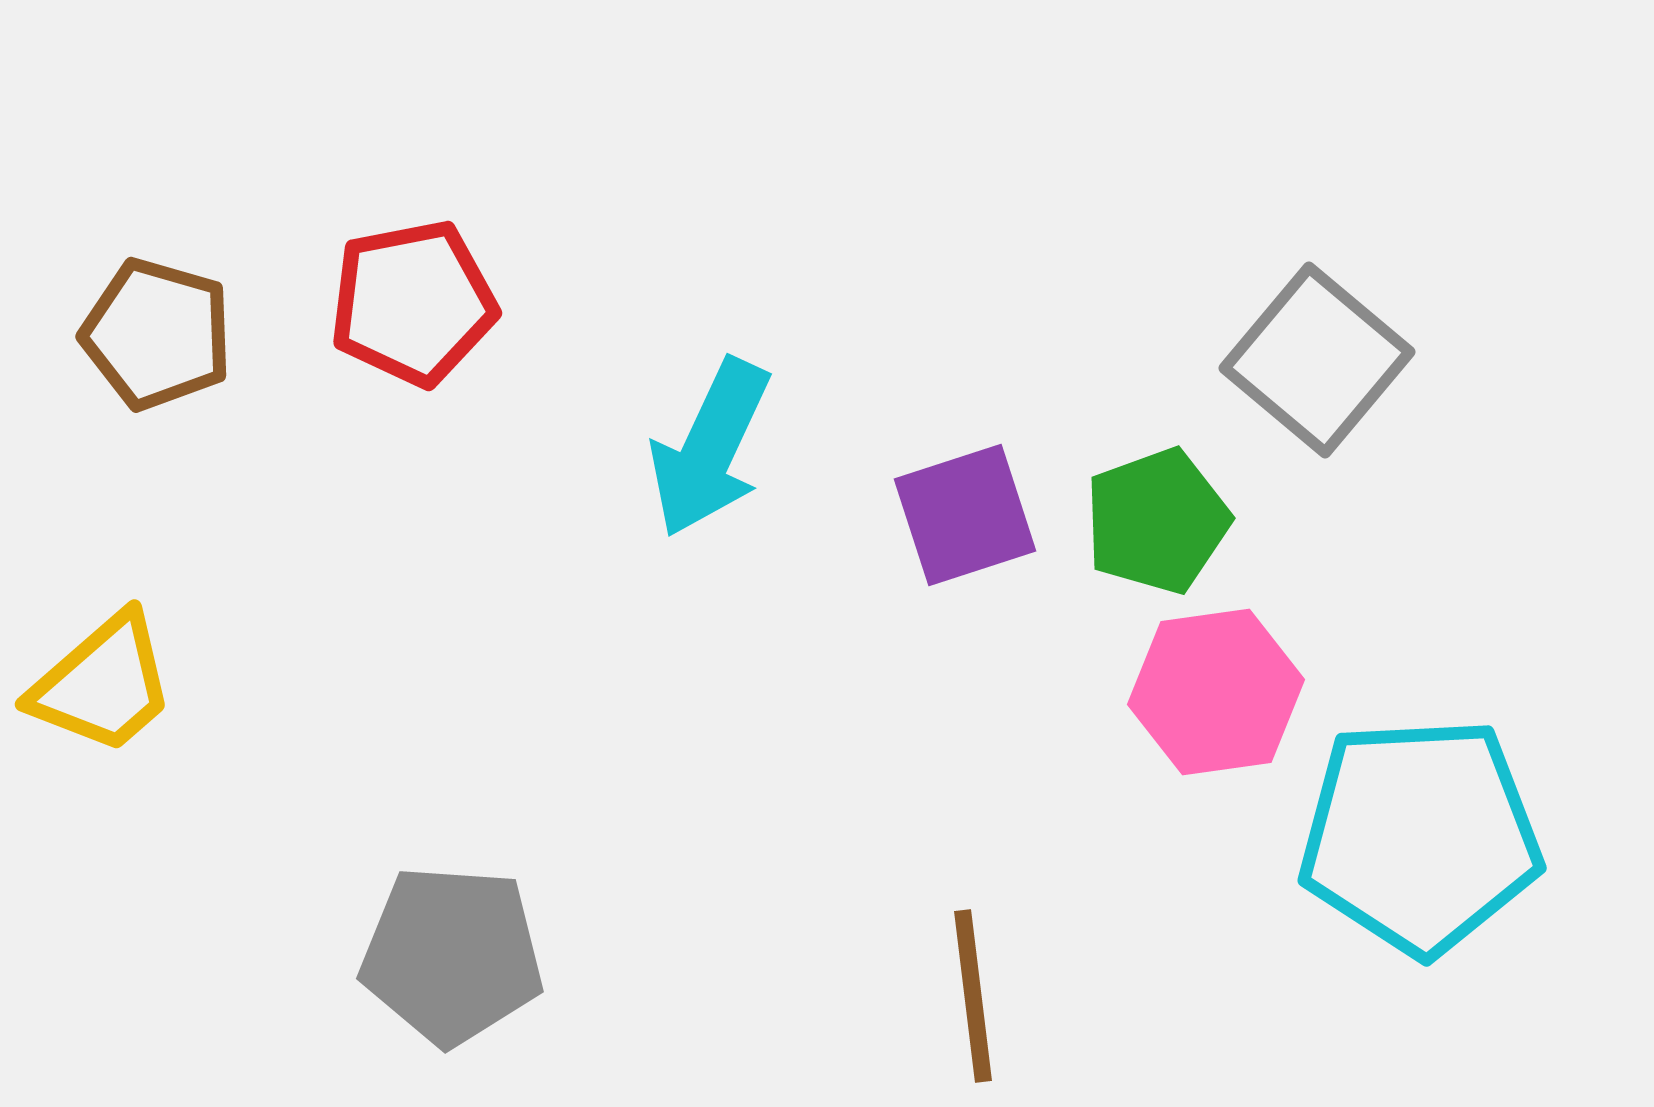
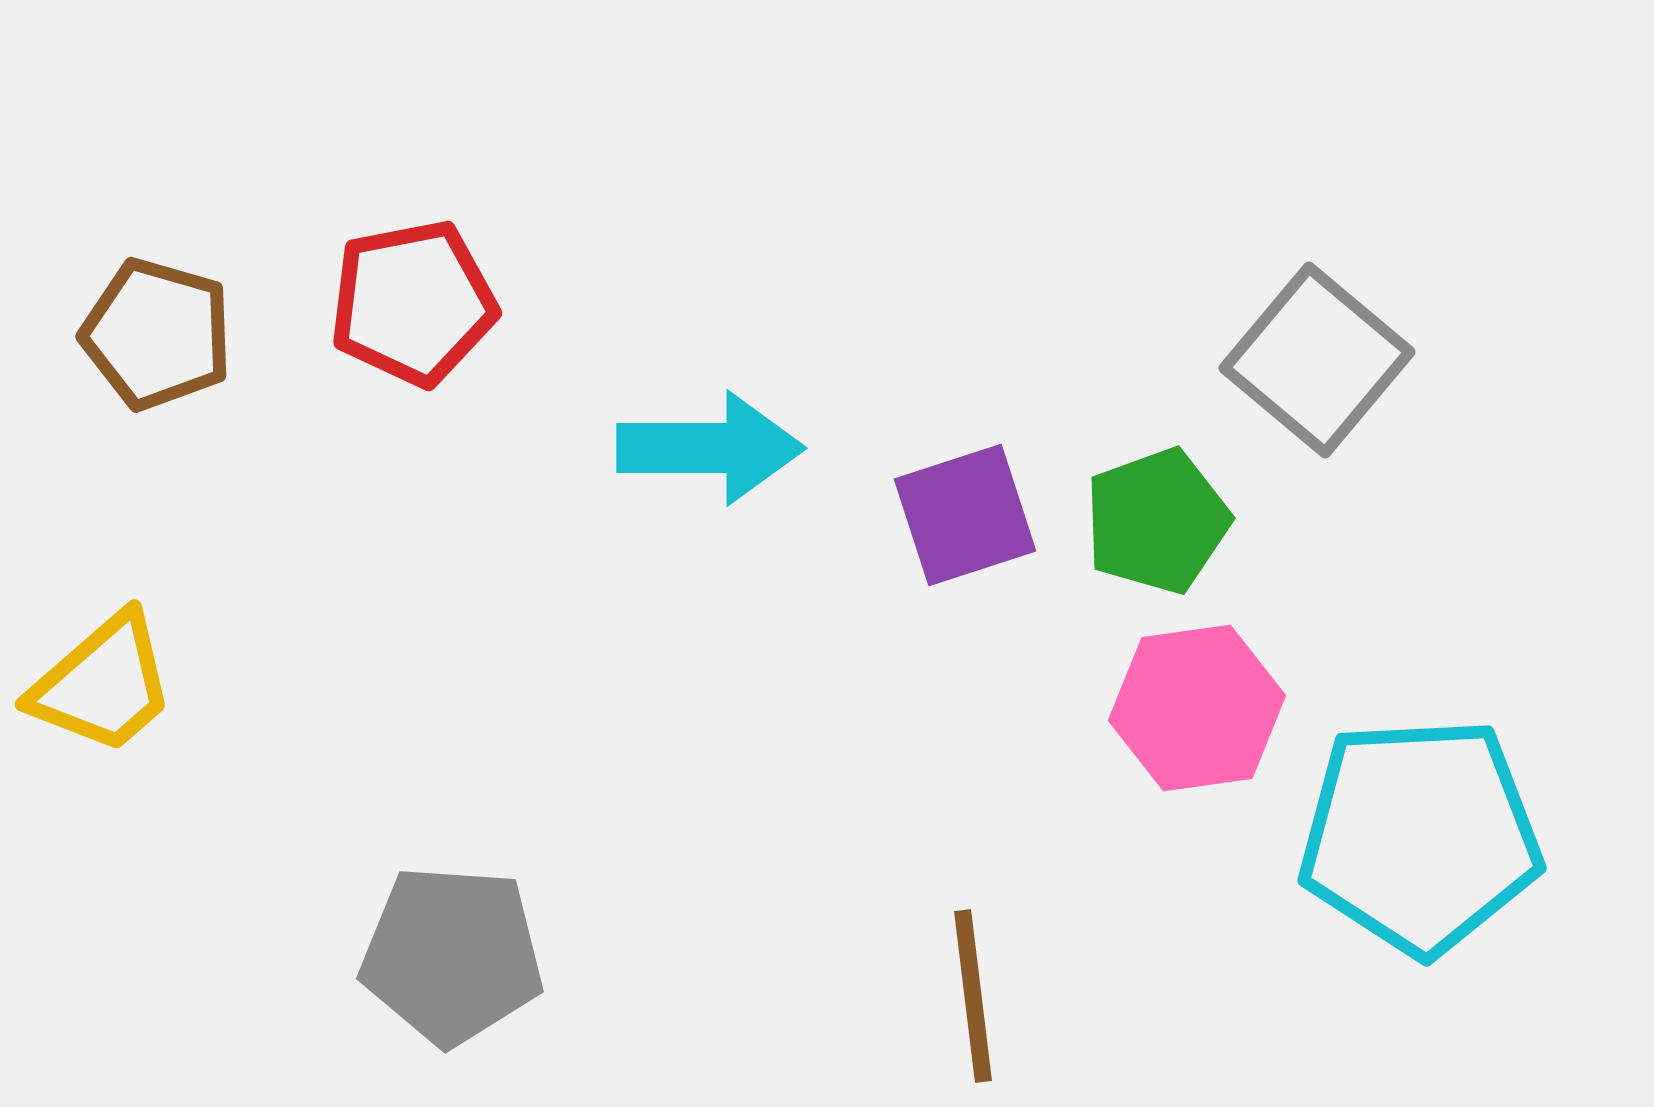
cyan arrow: rotated 115 degrees counterclockwise
pink hexagon: moved 19 px left, 16 px down
